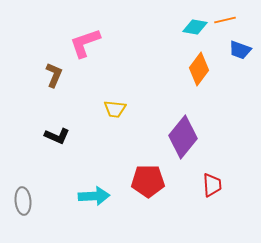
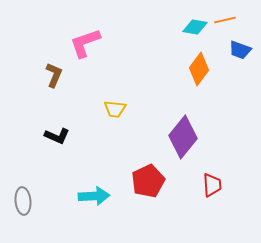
red pentagon: rotated 24 degrees counterclockwise
